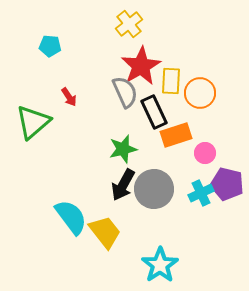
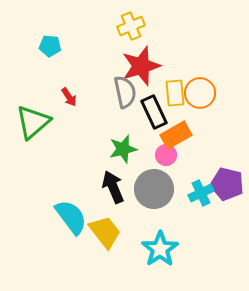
yellow cross: moved 2 px right, 2 px down; rotated 16 degrees clockwise
red star: rotated 12 degrees clockwise
yellow rectangle: moved 4 px right, 12 px down; rotated 8 degrees counterclockwise
gray semicircle: rotated 12 degrees clockwise
orange rectangle: rotated 12 degrees counterclockwise
pink circle: moved 39 px left, 2 px down
black arrow: moved 10 px left, 2 px down; rotated 128 degrees clockwise
cyan star: moved 16 px up
